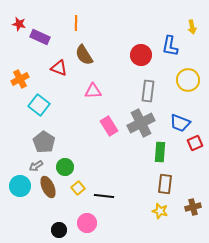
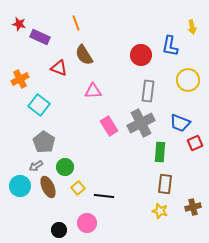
orange line: rotated 21 degrees counterclockwise
